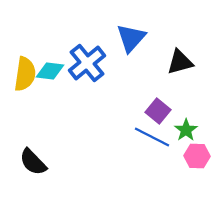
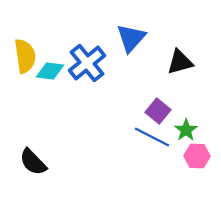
yellow semicircle: moved 18 px up; rotated 16 degrees counterclockwise
